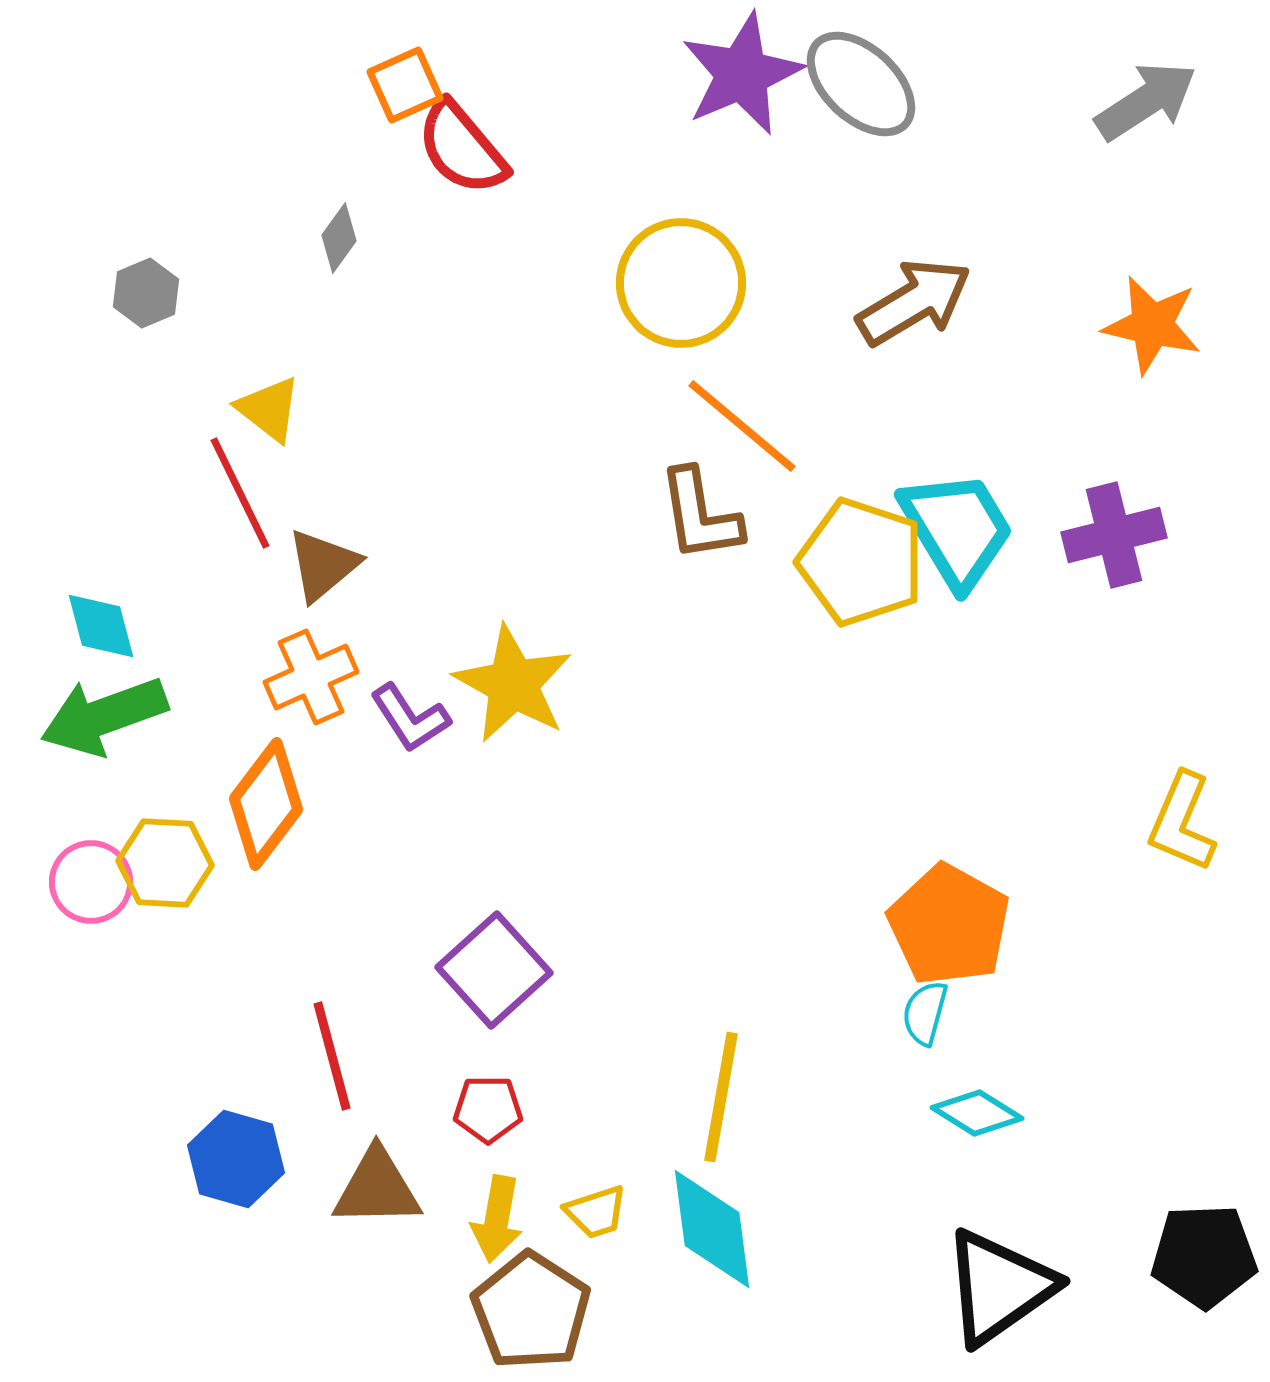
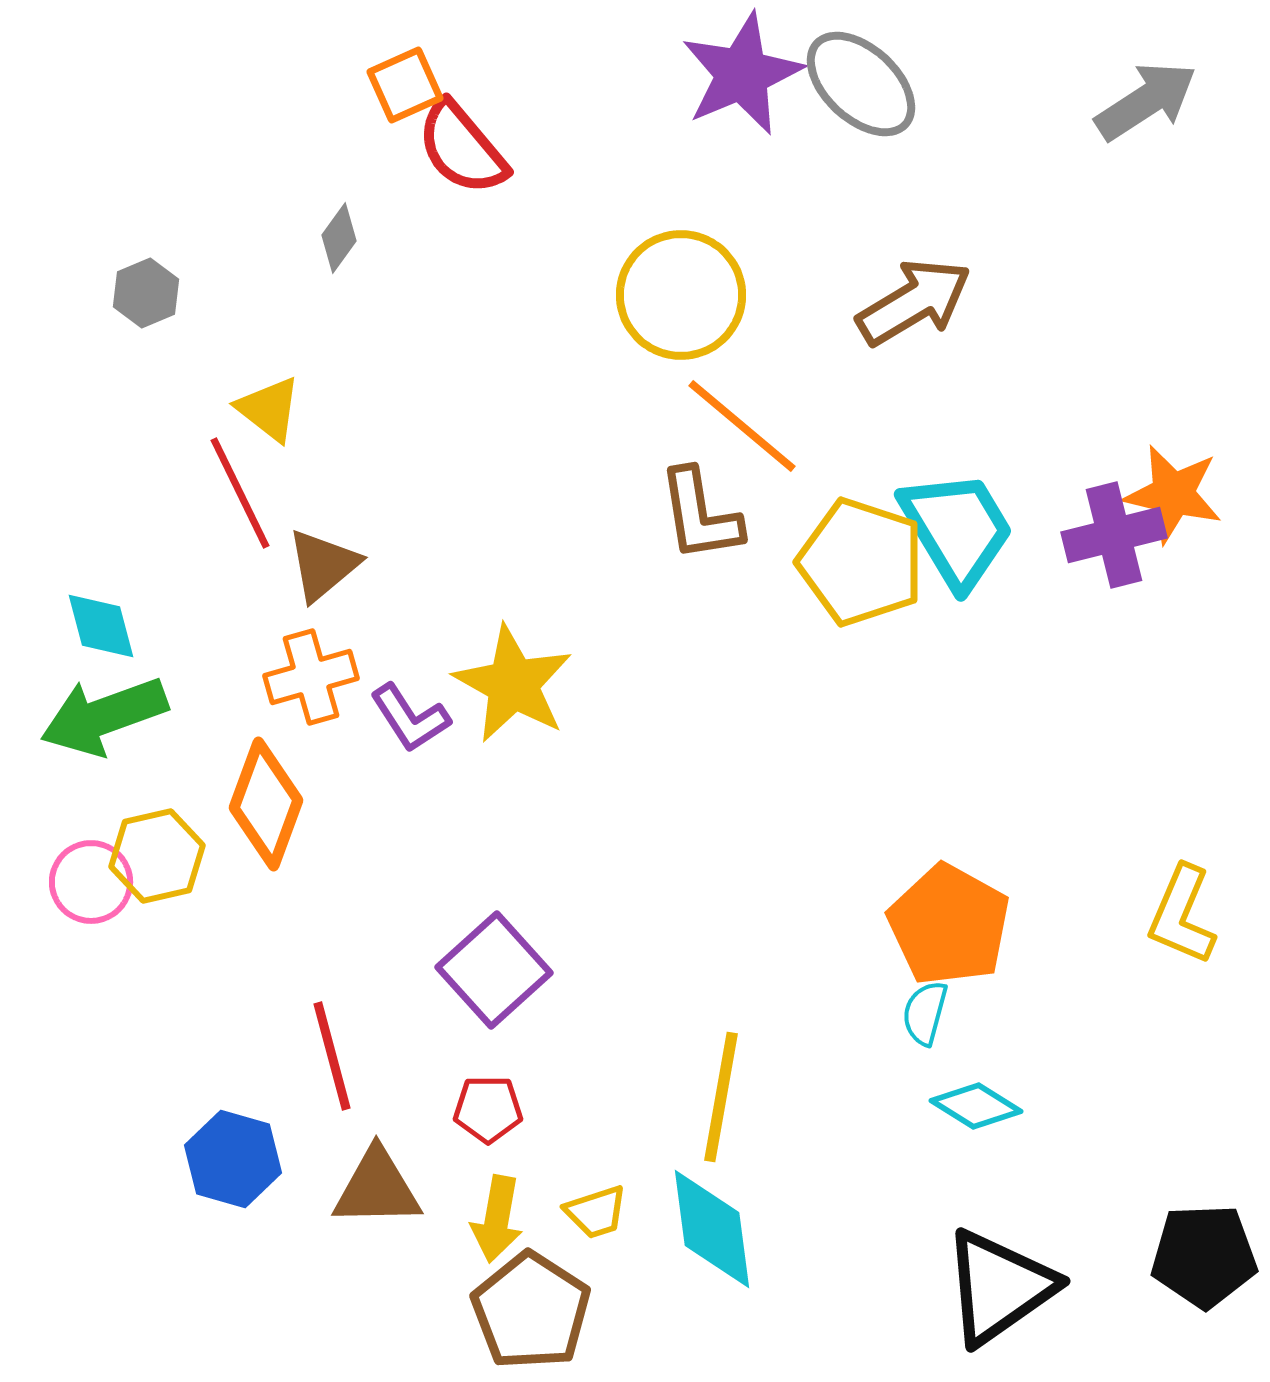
yellow circle at (681, 283): moved 12 px down
orange star at (1152, 325): moved 21 px right, 169 px down
orange cross at (311, 677): rotated 8 degrees clockwise
orange diamond at (266, 804): rotated 17 degrees counterclockwise
yellow L-shape at (1182, 822): moved 93 px down
yellow hexagon at (165, 863): moved 8 px left, 7 px up; rotated 16 degrees counterclockwise
cyan diamond at (977, 1113): moved 1 px left, 7 px up
blue hexagon at (236, 1159): moved 3 px left
